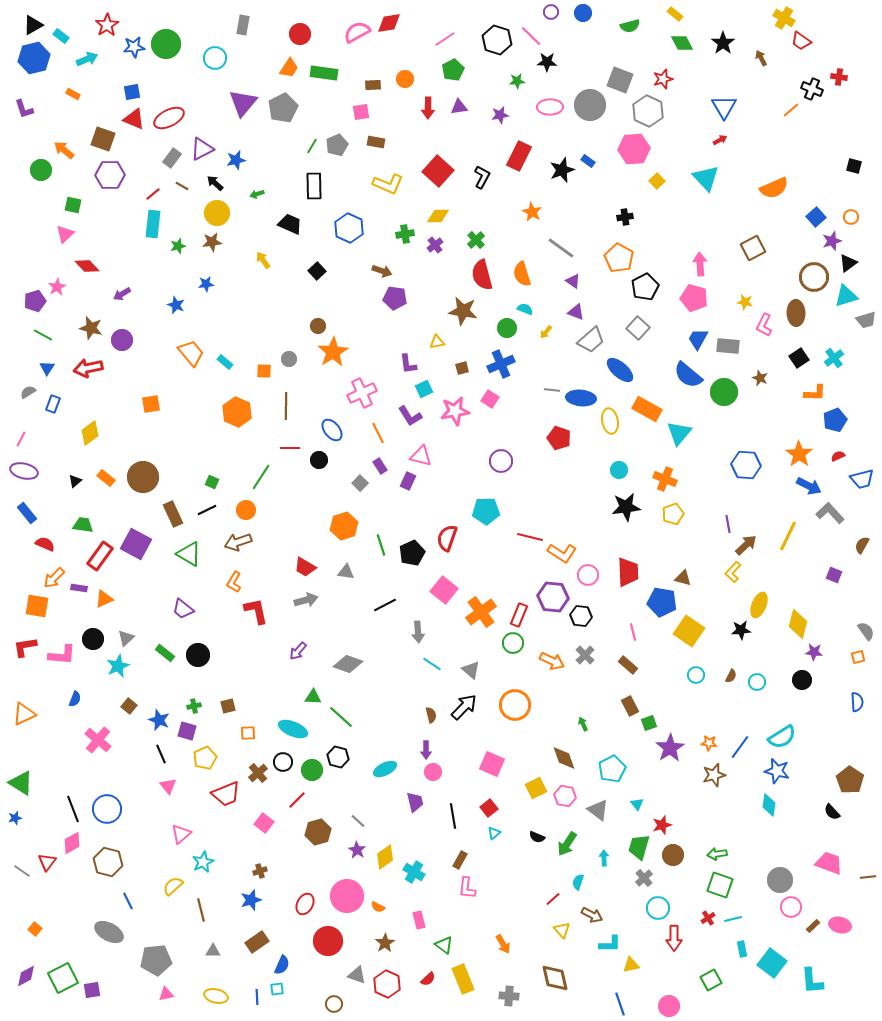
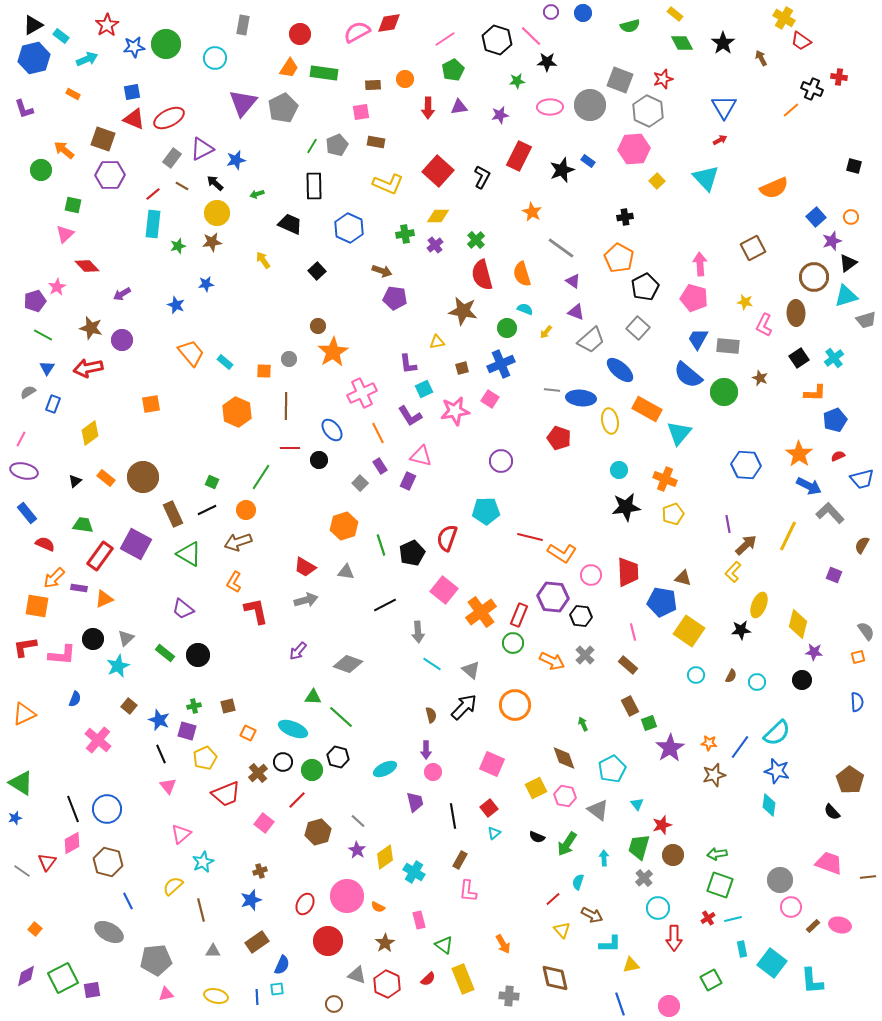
pink circle at (588, 575): moved 3 px right
orange square at (248, 733): rotated 28 degrees clockwise
cyan semicircle at (782, 737): moved 5 px left, 4 px up; rotated 12 degrees counterclockwise
pink L-shape at (467, 888): moved 1 px right, 3 px down
